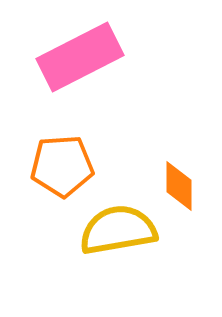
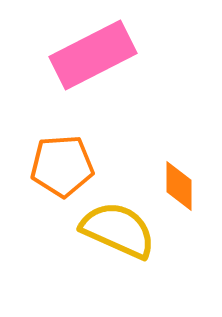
pink rectangle: moved 13 px right, 2 px up
yellow semicircle: rotated 34 degrees clockwise
